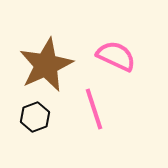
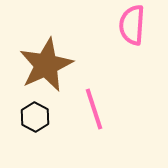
pink semicircle: moved 16 px right, 31 px up; rotated 111 degrees counterclockwise
black hexagon: rotated 12 degrees counterclockwise
